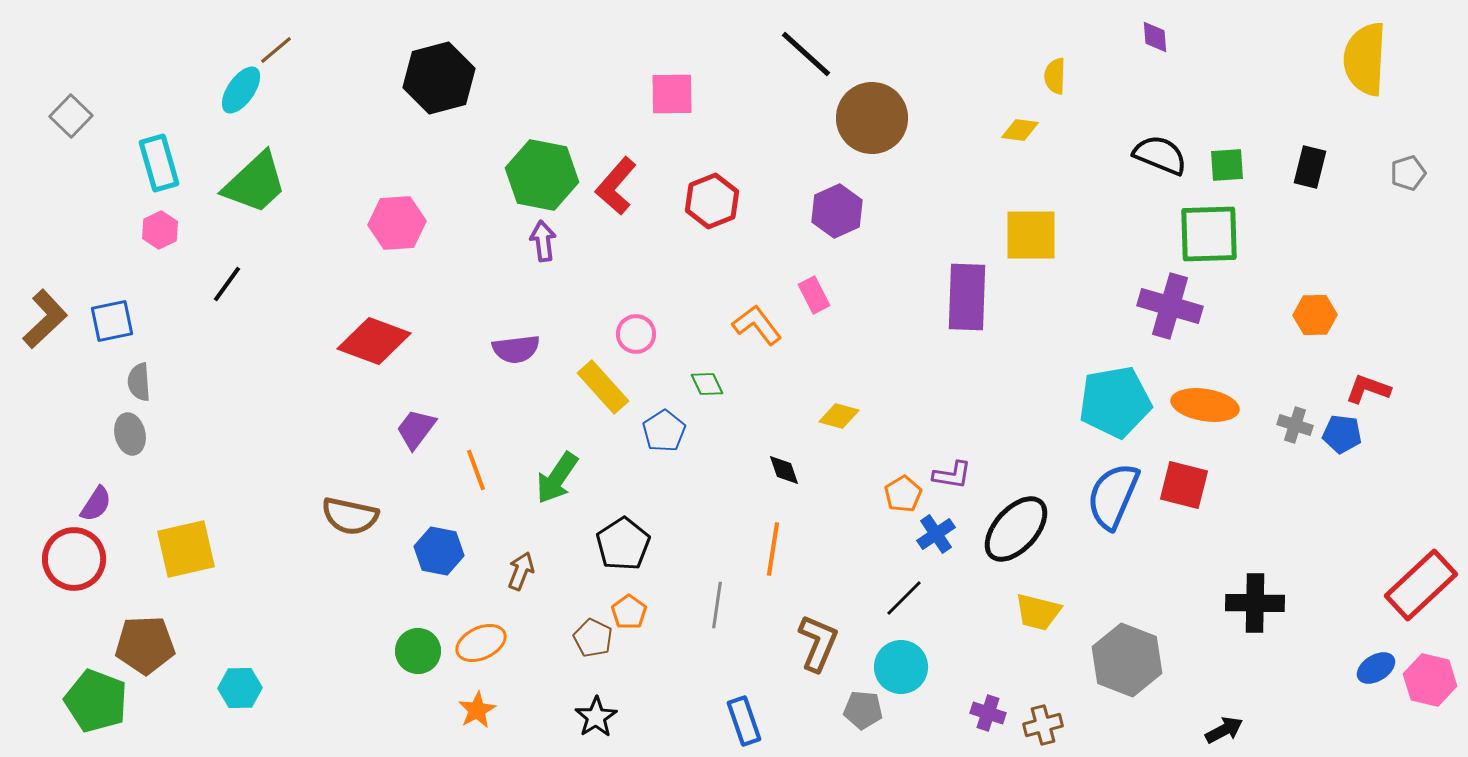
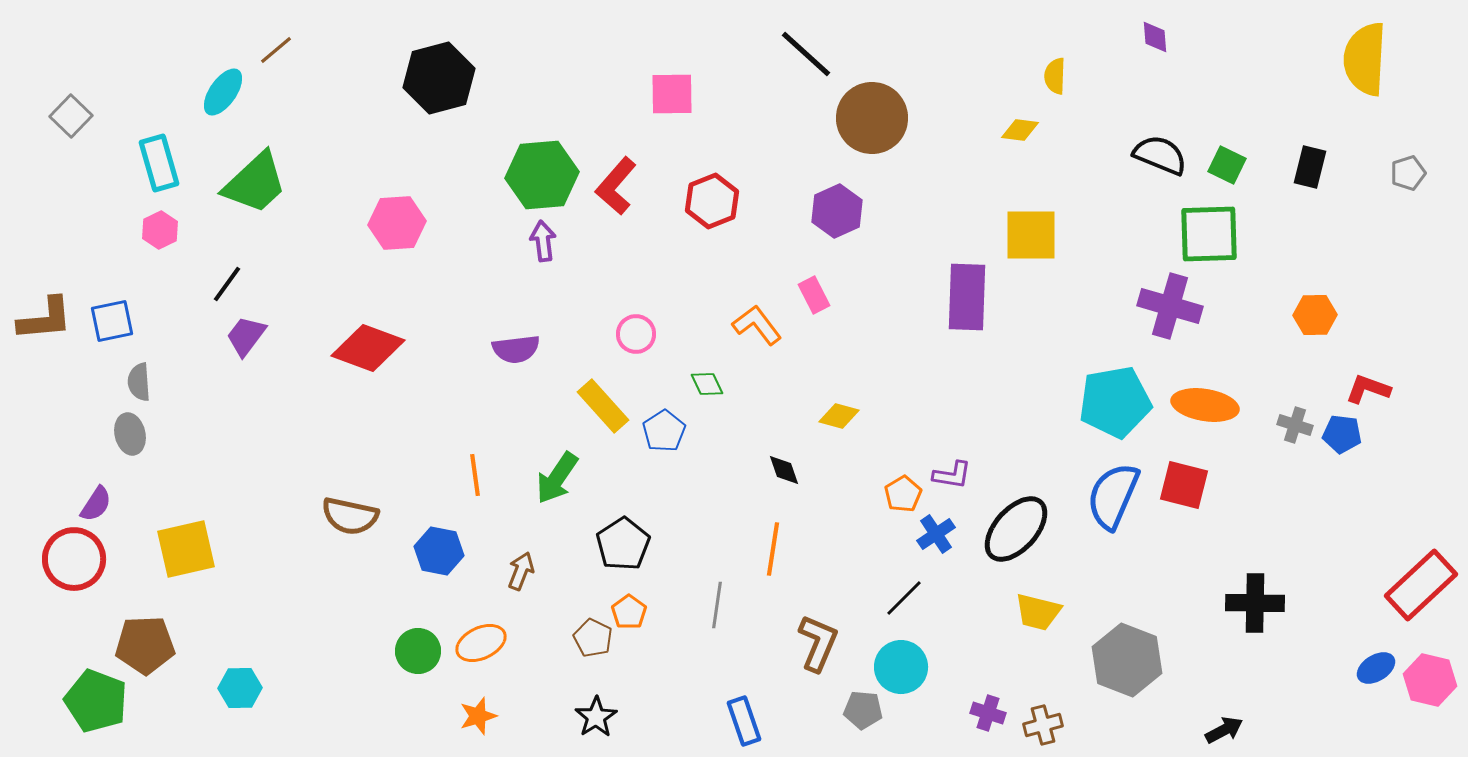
cyan ellipse at (241, 90): moved 18 px left, 2 px down
green square at (1227, 165): rotated 30 degrees clockwise
green hexagon at (542, 175): rotated 16 degrees counterclockwise
brown L-shape at (45, 319): rotated 38 degrees clockwise
red diamond at (374, 341): moved 6 px left, 7 px down
yellow rectangle at (603, 387): moved 19 px down
purple trapezoid at (416, 429): moved 170 px left, 93 px up
orange line at (476, 470): moved 1 px left, 5 px down; rotated 12 degrees clockwise
orange star at (477, 710): moved 1 px right, 6 px down; rotated 12 degrees clockwise
